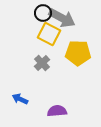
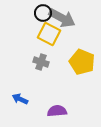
yellow pentagon: moved 4 px right, 9 px down; rotated 20 degrees clockwise
gray cross: moved 1 px left, 1 px up; rotated 28 degrees counterclockwise
